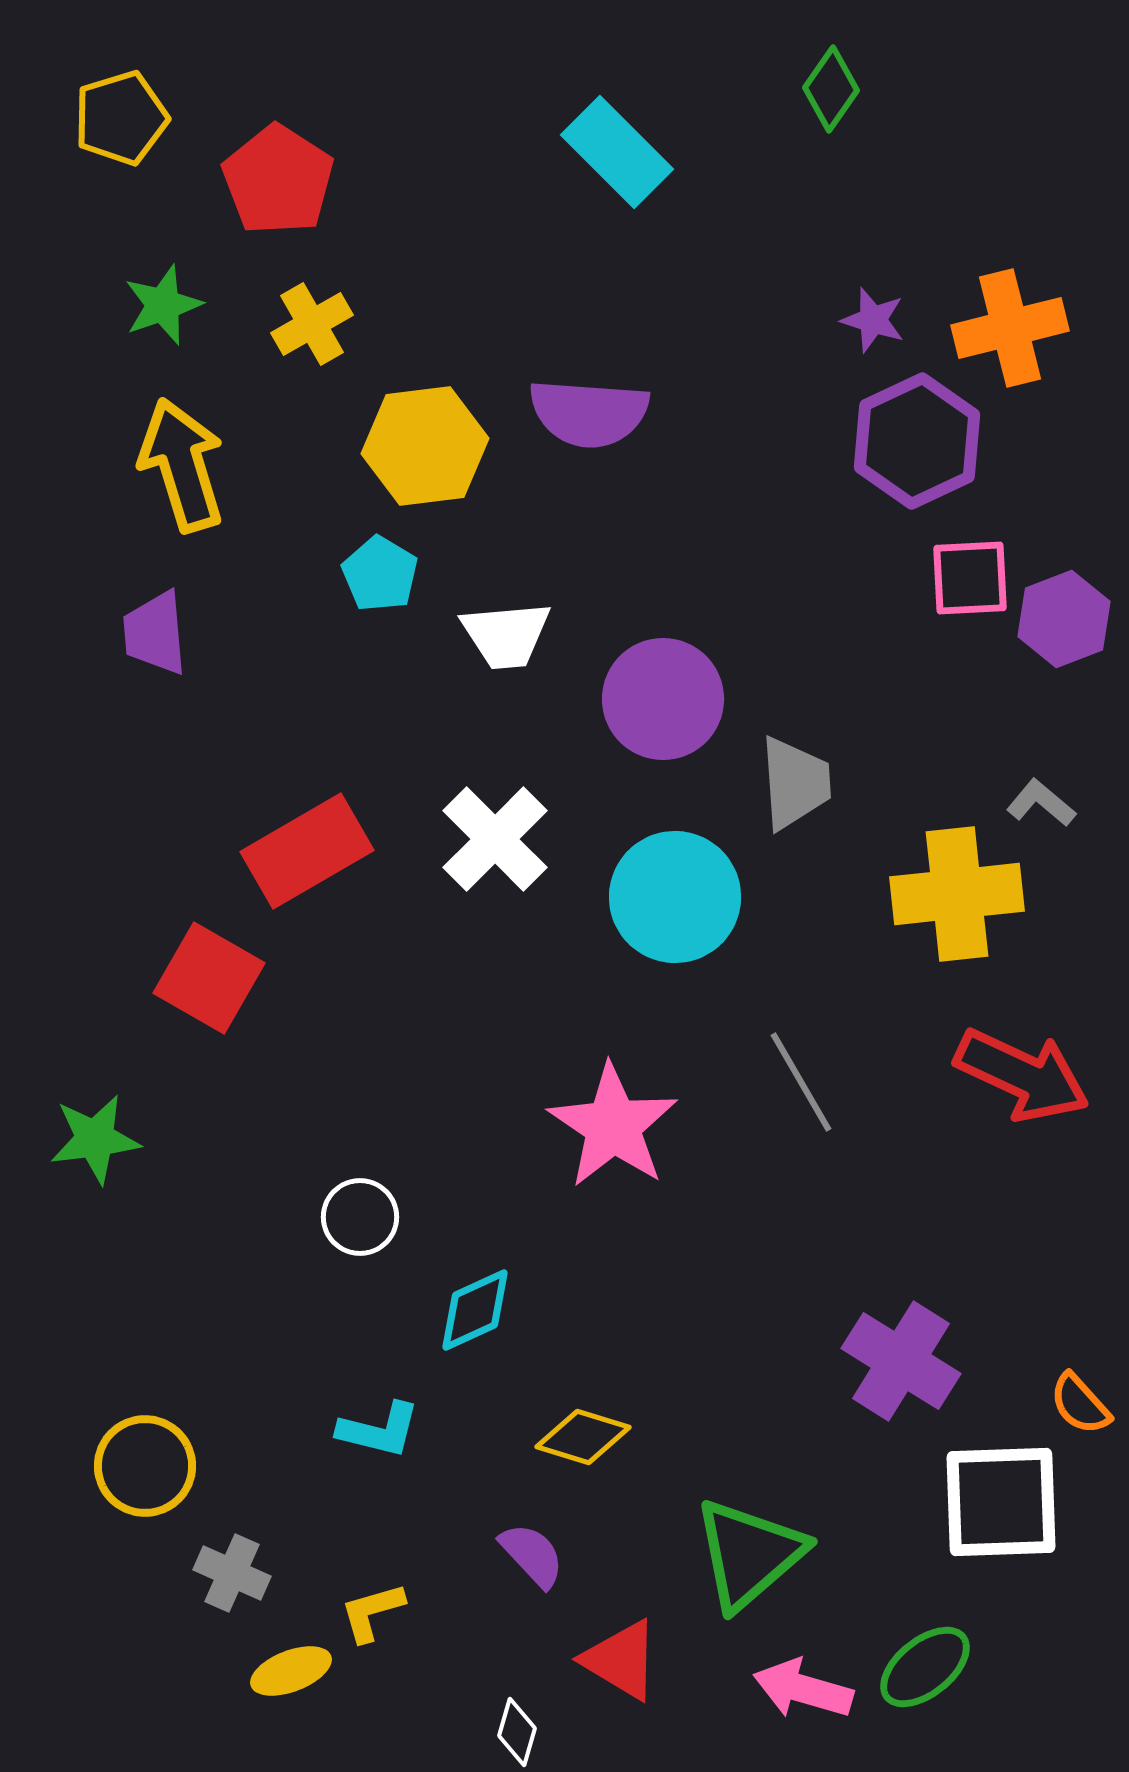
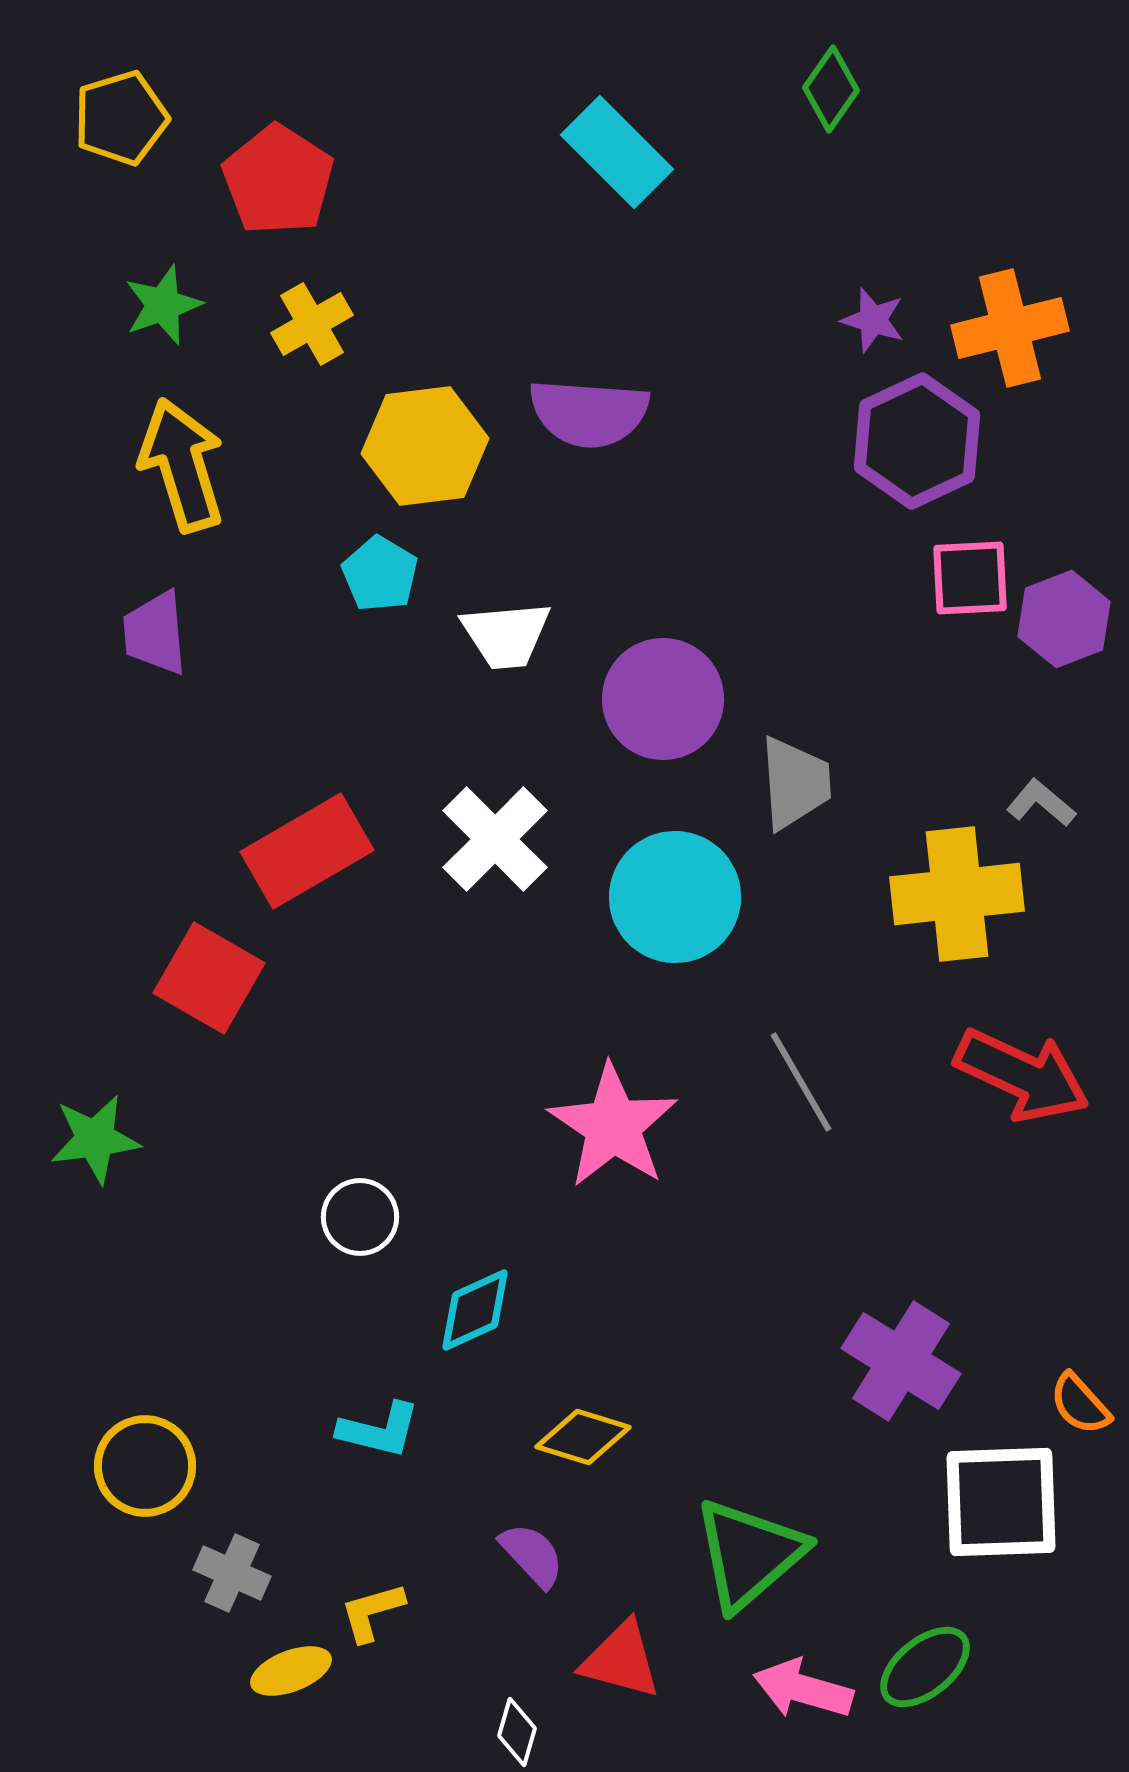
red triangle at (621, 1660): rotated 16 degrees counterclockwise
